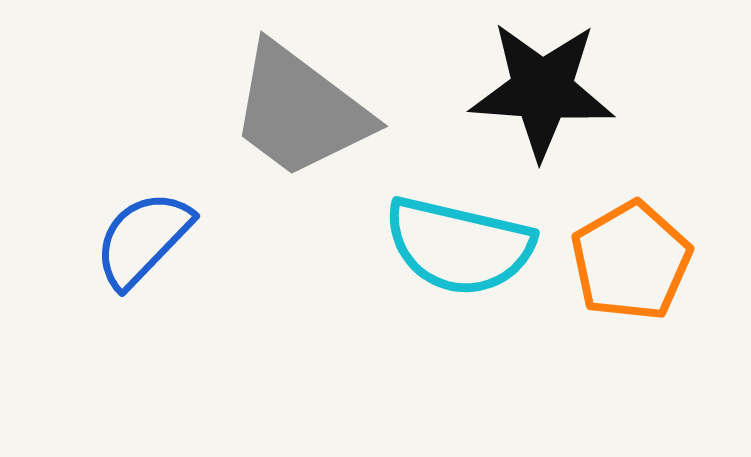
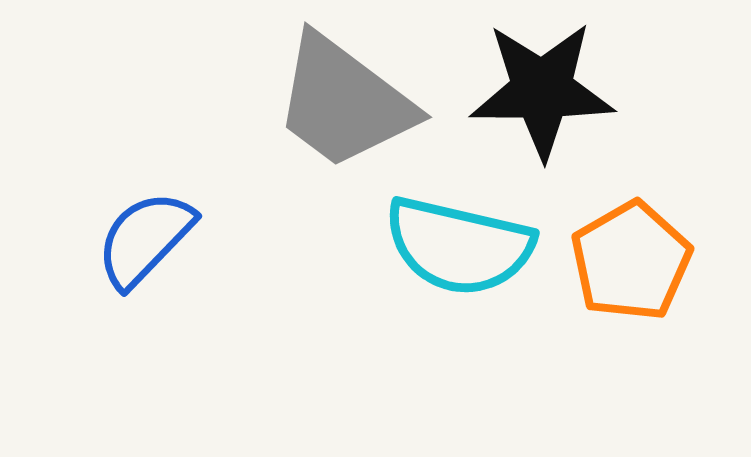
black star: rotated 4 degrees counterclockwise
gray trapezoid: moved 44 px right, 9 px up
blue semicircle: moved 2 px right
